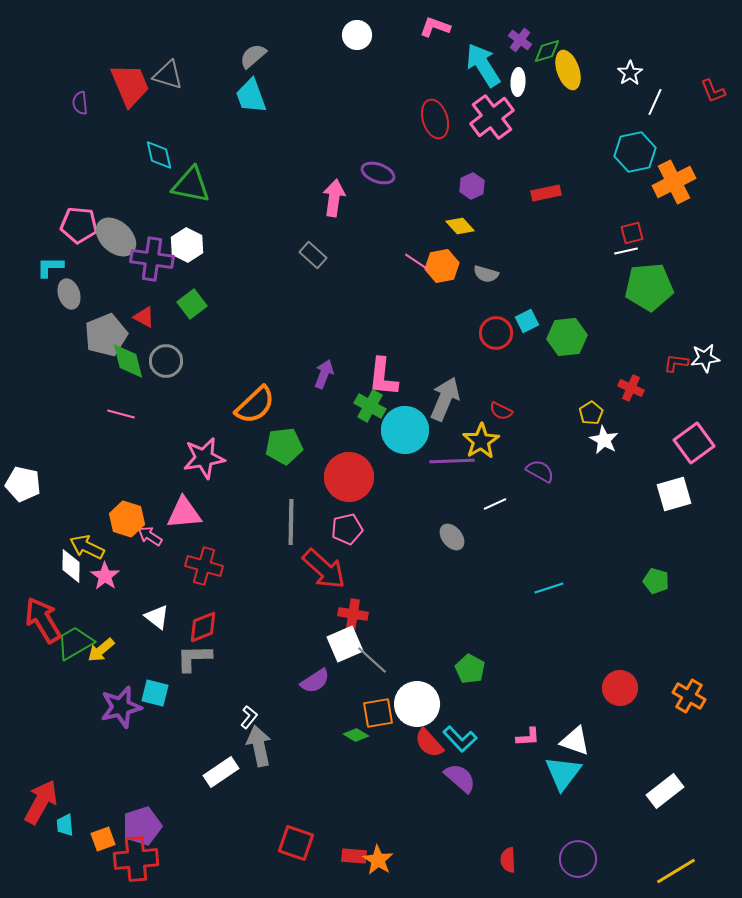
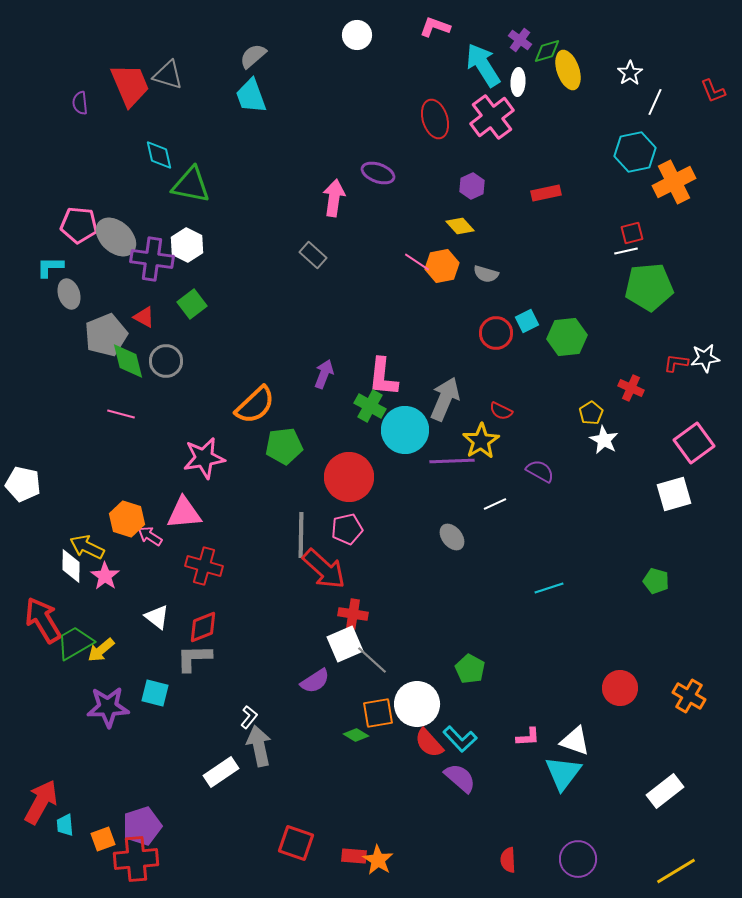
gray line at (291, 522): moved 10 px right, 13 px down
purple star at (121, 707): moved 13 px left; rotated 12 degrees clockwise
